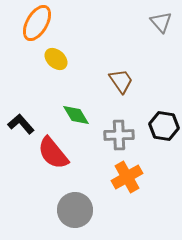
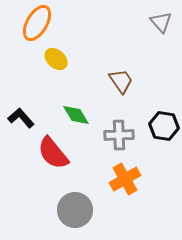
black L-shape: moved 6 px up
orange cross: moved 2 px left, 2 px down
